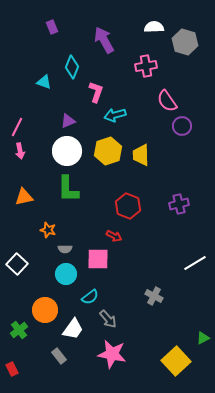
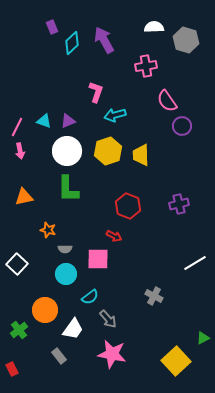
gray hexagon: moved 1 px right, 2 px up
cyan diamond: moved 24 px up; rotated 25 degrees clockwise
cyan triangle: moved 39 px down
